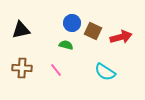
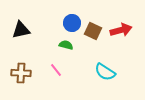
red arrow: moved 7 px up
brown cross: moved 1 px left, 5 px down
